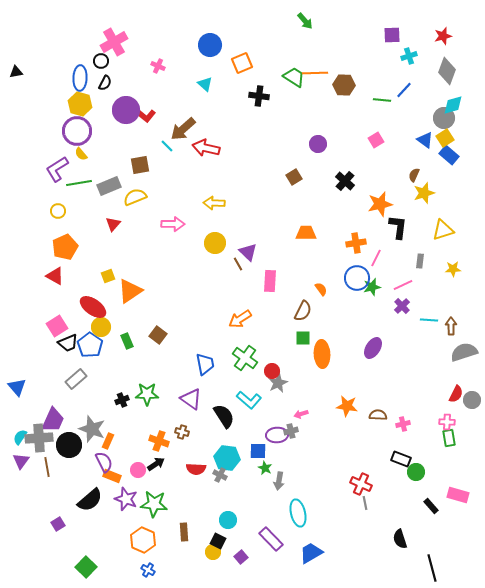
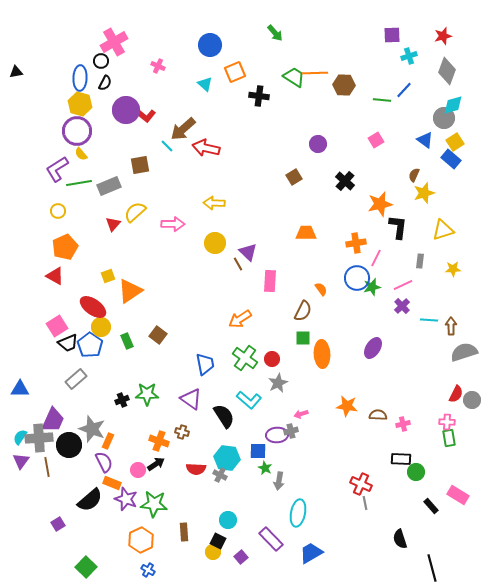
green arrow at (305, 21): moved 30 px left, 12 px down
orange square at (242, 63): moved 7 px left, 9 px down
yellow square at (445, 138): moved 10 px right, 4 px down
blue rectangle at (449, 155): moved 2 px right, 4 px down
yellow semicircle at (135, 197): moved 15 px down; rotated 20 degrees counterclockwise
red circle at (272, 371): moved 12 px up
blue triangle at (17, 387): moved 3 px right, 2 px down; rotated 48 degrees counterclockwise
black rectangle at (401, 459): rotated 18 degrees counterclockwise
orange rectangle at (112, 476): moved 7 px down
pink rectangle at (458, 495): rotated 15 degrees clockwise
cyan ellipse at (298, 513): rotated 24 degrees clockwise
orange hexagon at (143, 540): moved 2 px left; rotated 10 degrees clockwise
